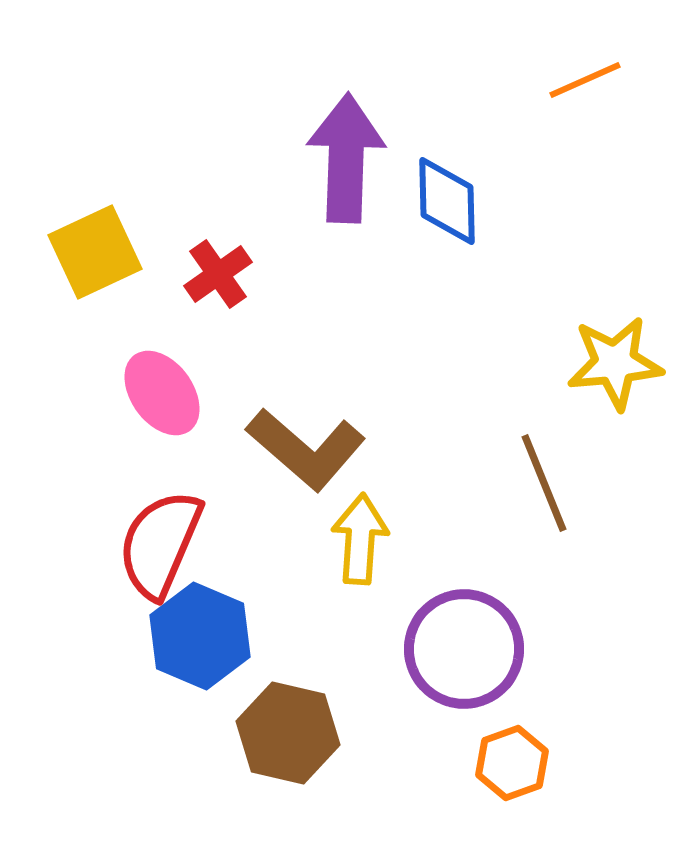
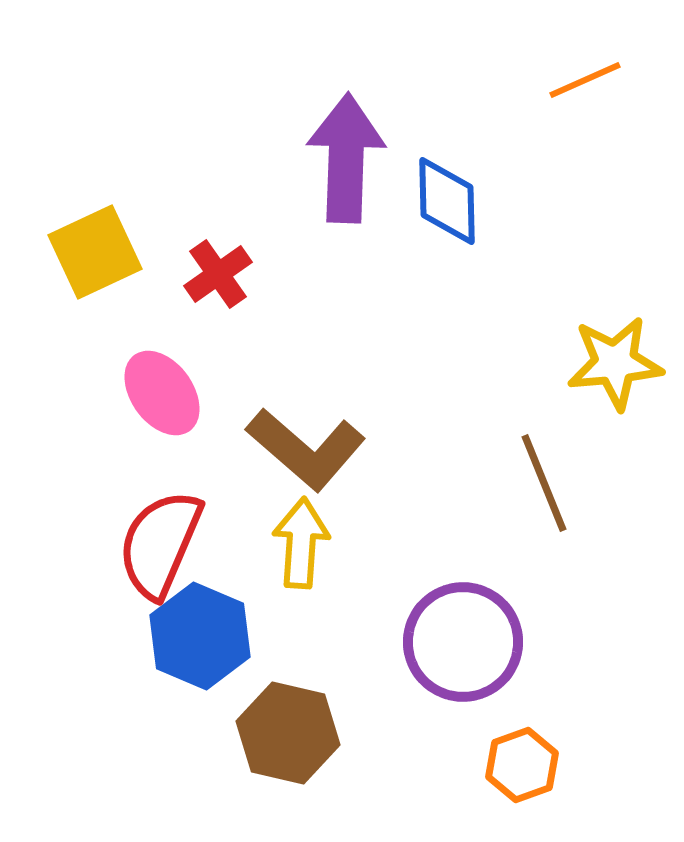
yellow arrow: moved 59 px left, 4 px down
purple circle: moved 1 px left, 7 px up
orange hexagon: moved 10 px right, 2 px down
